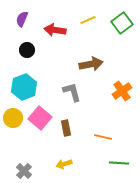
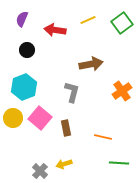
gray L-shape: rotated 30 degrees clockwise
gray cross: moved 16 px right
